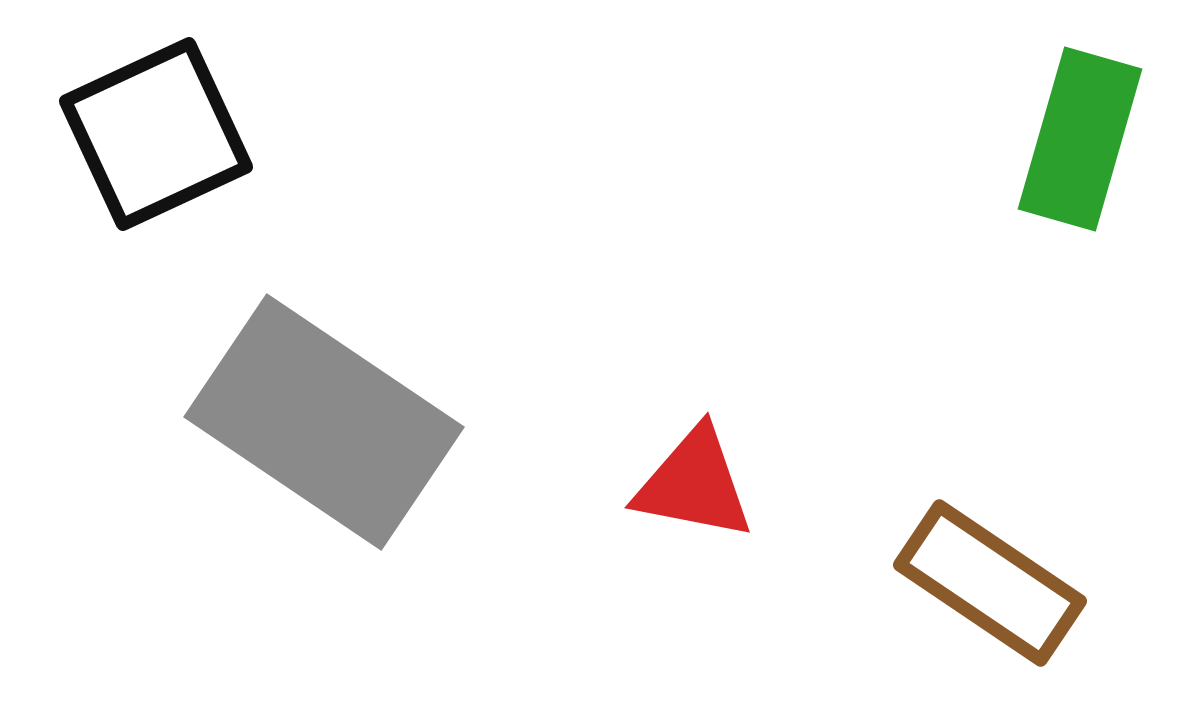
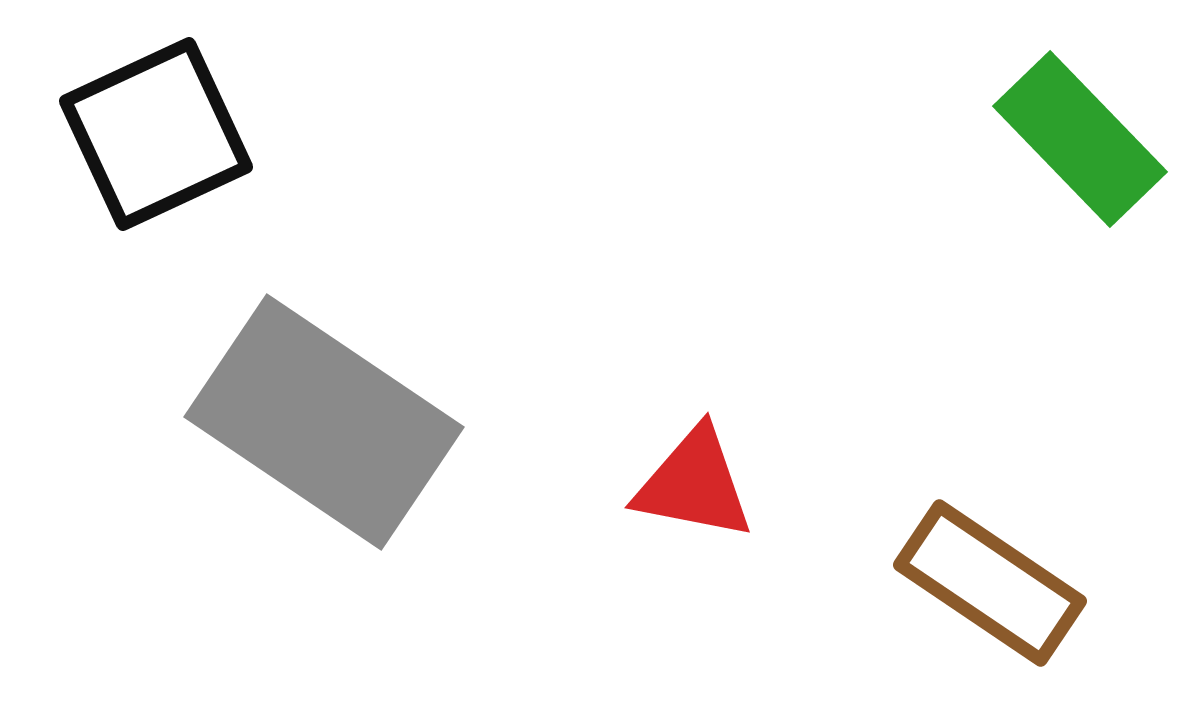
green rectangle: rotated 60 degrees counterclockwise
